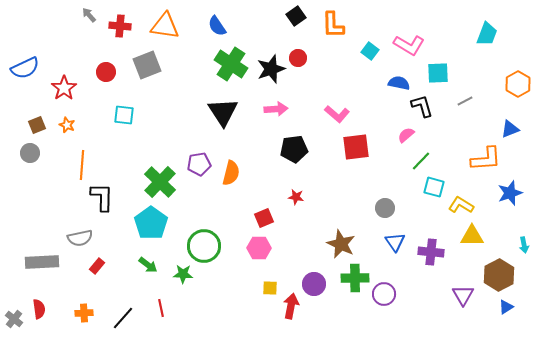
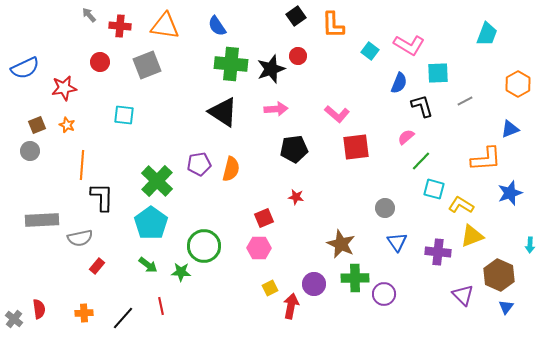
red circle at (298, 58): moved 2 px up
green cross at (231, 64): rotated 28 degrees counterclockwise
red circle at (106, 72): moved 6 px left, 10 px up
blue semicircle at (399, 83): rotated 100 degrees clockwise
red star at (64, 88): rotated 25 degrees clockwise
black triangle at (223, 112): rotated 24 degrees counterclockwise
pink semicircle at (406, 135): moved 2 px down
gray circle at (30, 153): moved 2 px up
orange semicircle at (231, 173): moved 4 px up
green cross at (160, 182): moved 3 px left, 1 px up
cyan square at (434, 187): moved 2 px down
yellow triangle at (472, 236): rotated 20 degrees counterclockwise
blue triangle at (395, 242): moved 2 px right
cyan arrow at (524, 245): moved 6 px right; rotated 14 degrees clockwise
purple cross at (431, 252): moved 7 px right
gray rectangle at (42, 262): moved 42 px up
green star at (183, 274): moved 2 px left, 2 px up
brown hexagon at (499, 275): rotated 8 degrees counterclockwise
yellow square at (270, 288): rotated 28 degrees counterclockwise
purple triangle at (463, 295): rotated 15 degrees counterclockwise
blue triangle at (506, 307): rotated 21 degrees counterclockwise
red line at (161, 308): moved 2 px up
